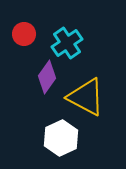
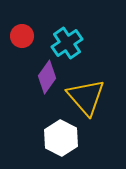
red circle: moved 2 px left, 2 px down
yellow triangle: rotated 21 degrees clockwise
white hexagon: rotated 8 degrees counterclockwise
